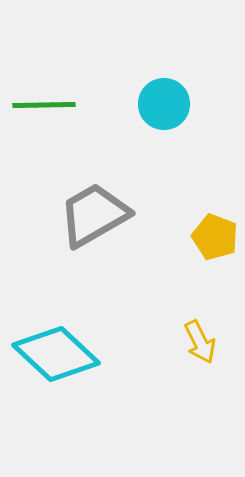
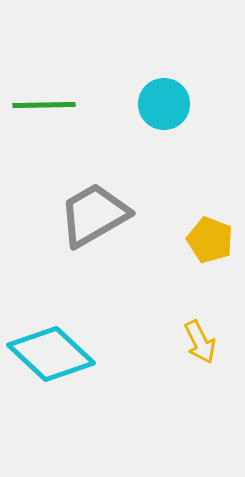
yellow pentagon: moved 5 px left, 3 px down
cyan diamond: moved 5 px left
